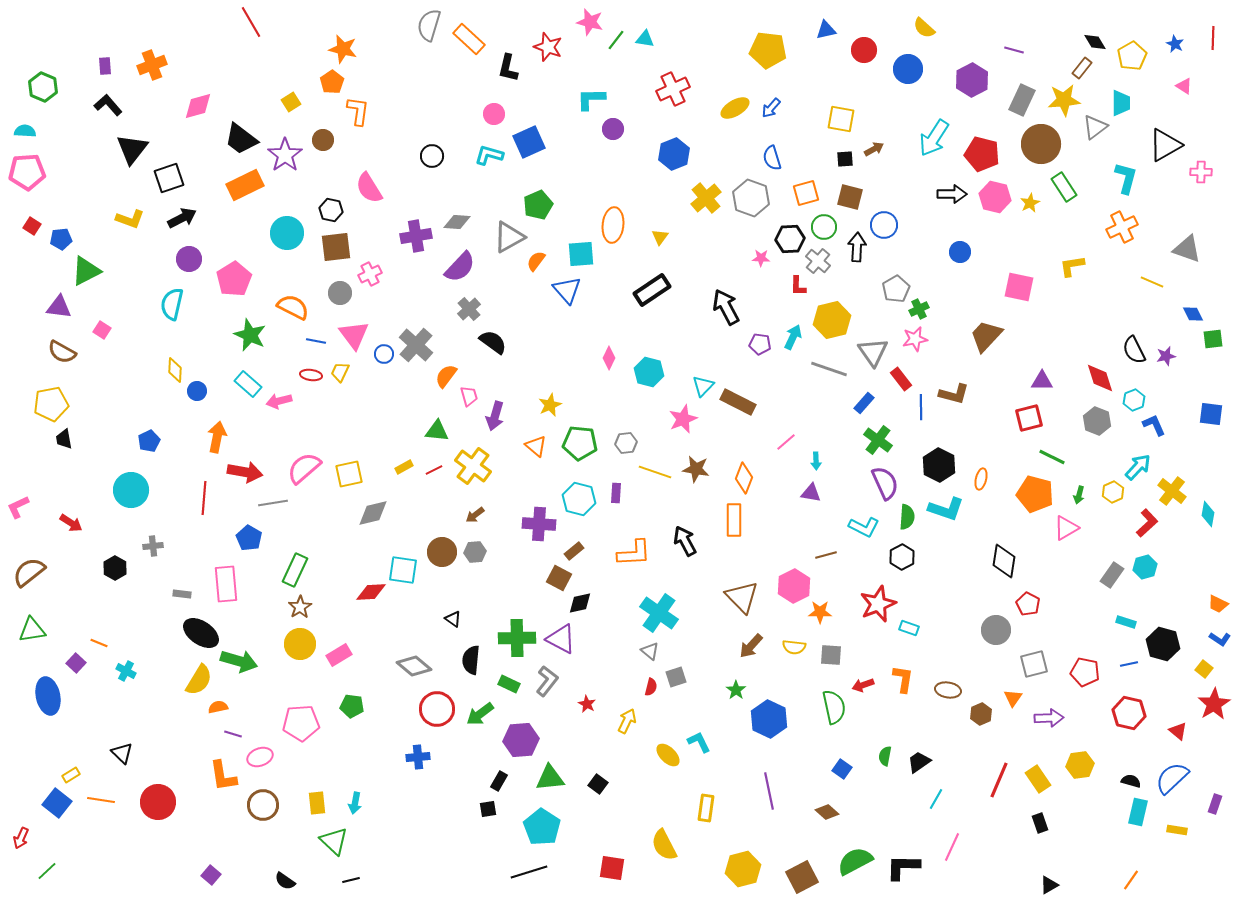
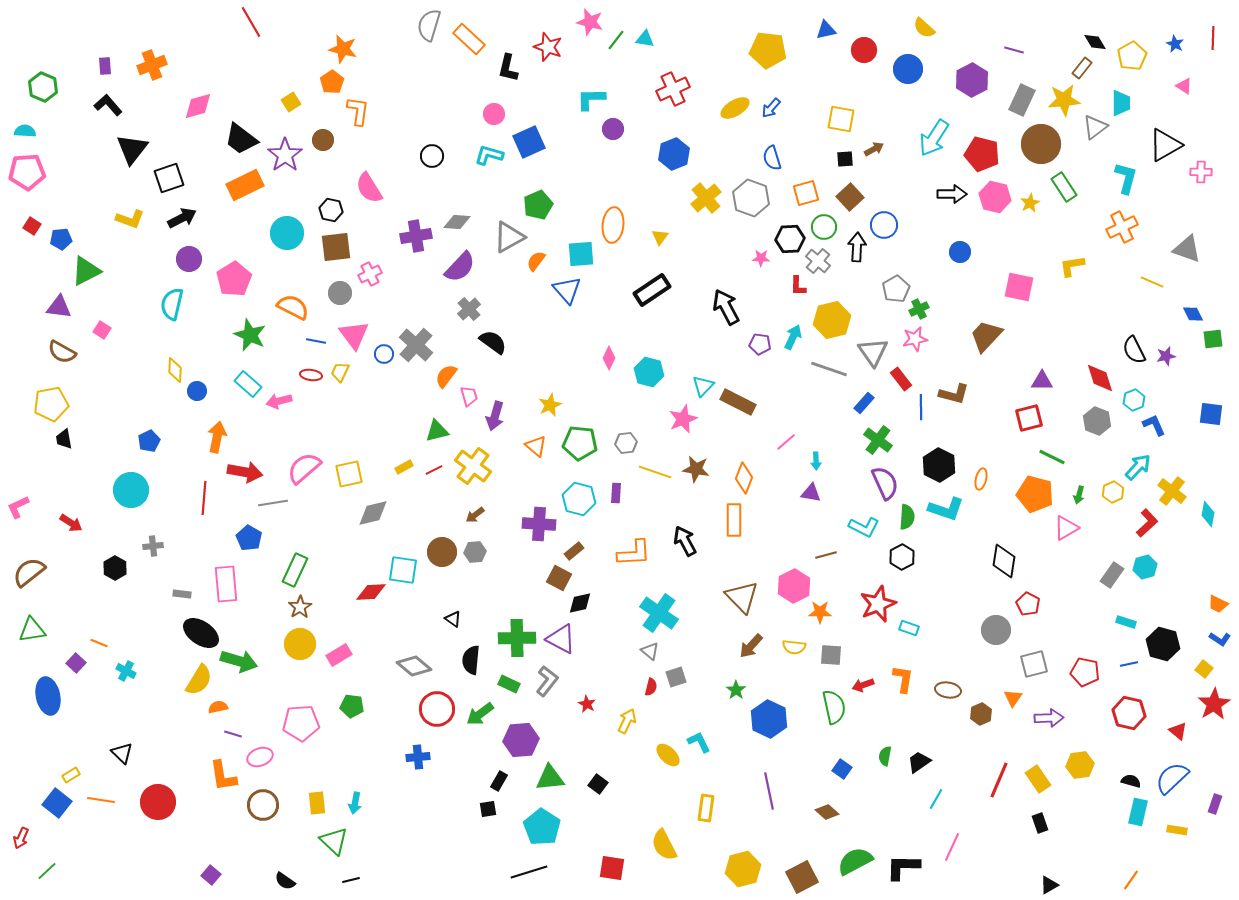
brown square at (850, 197): rotated 32 degrees clockwise
green triangle at (437, 431): rotated 20 degrees counterclockwise
